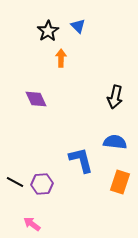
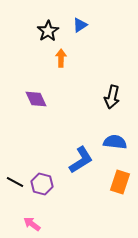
blue triangle: moved 2 px right, 1 px up; rotated 42 degrees clockwise
black arrow: moved 3 px left
blue L-shape: rotated 72 degrees clockwise
purple hexagon: rotated 20 degrees clockwise
